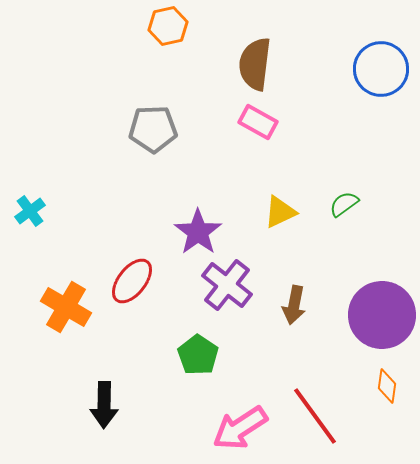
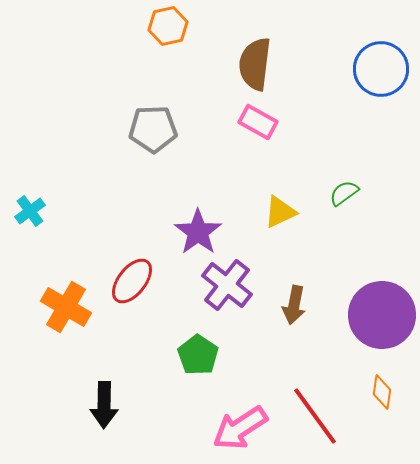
green semicircle: moved 11 px up
orange diamond: moved 5 px left, 6 px down
